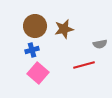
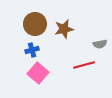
brown circle: moved 2 px up
